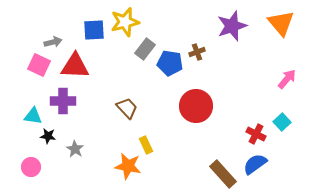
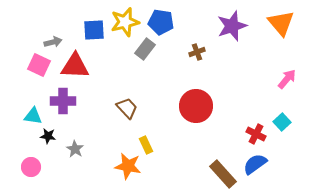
blue pentagon: moved 9 px left, 41 px up
